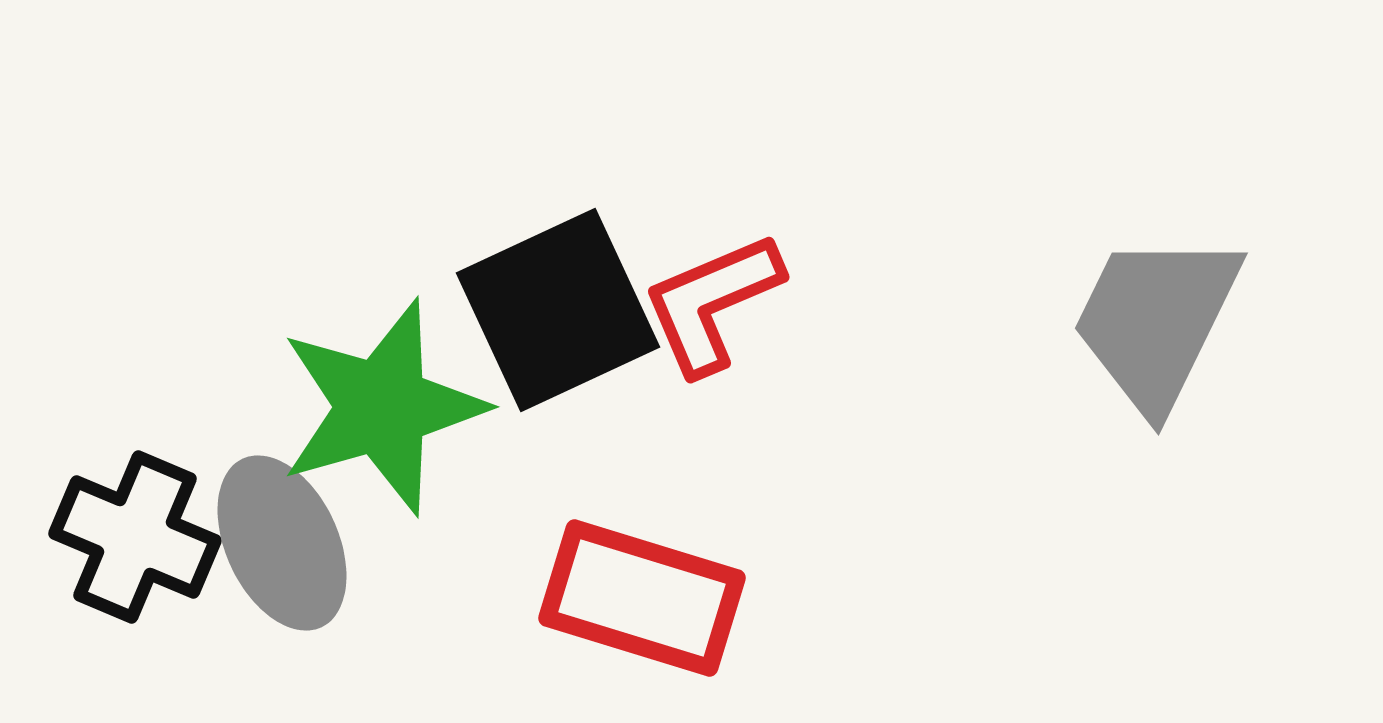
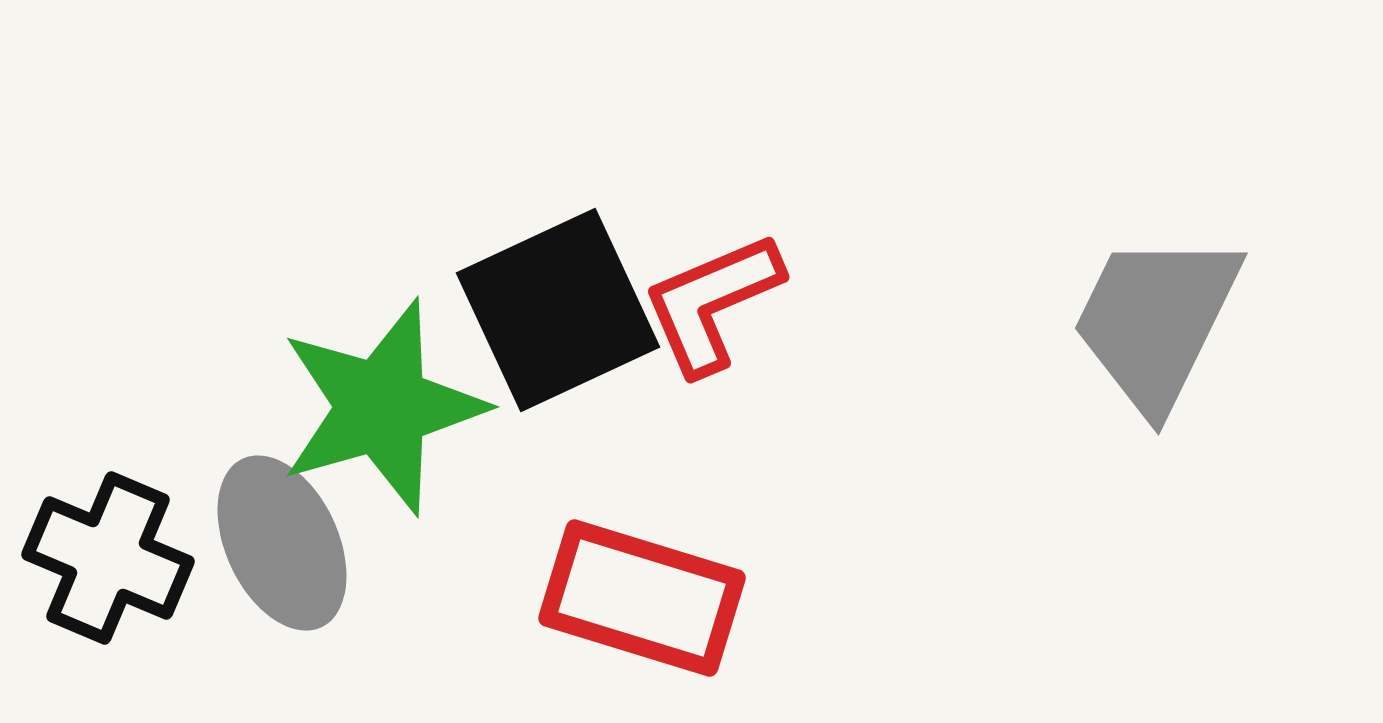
black cross: moved 27 px left, 21 px down
